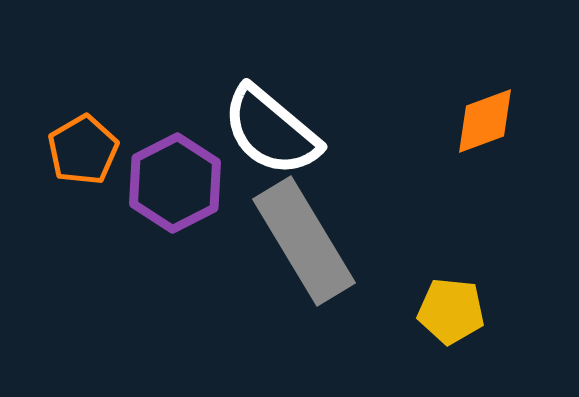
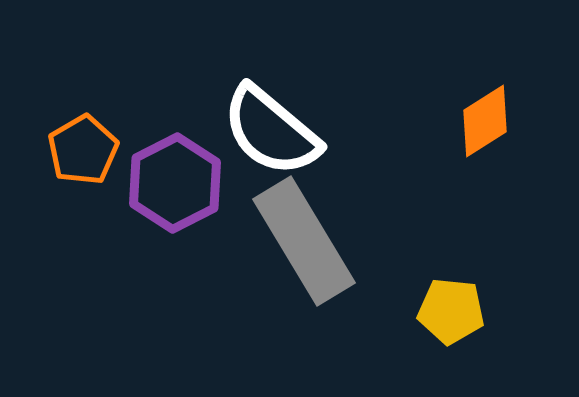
orange diamond: rotated 12 degrees counterclockwise
